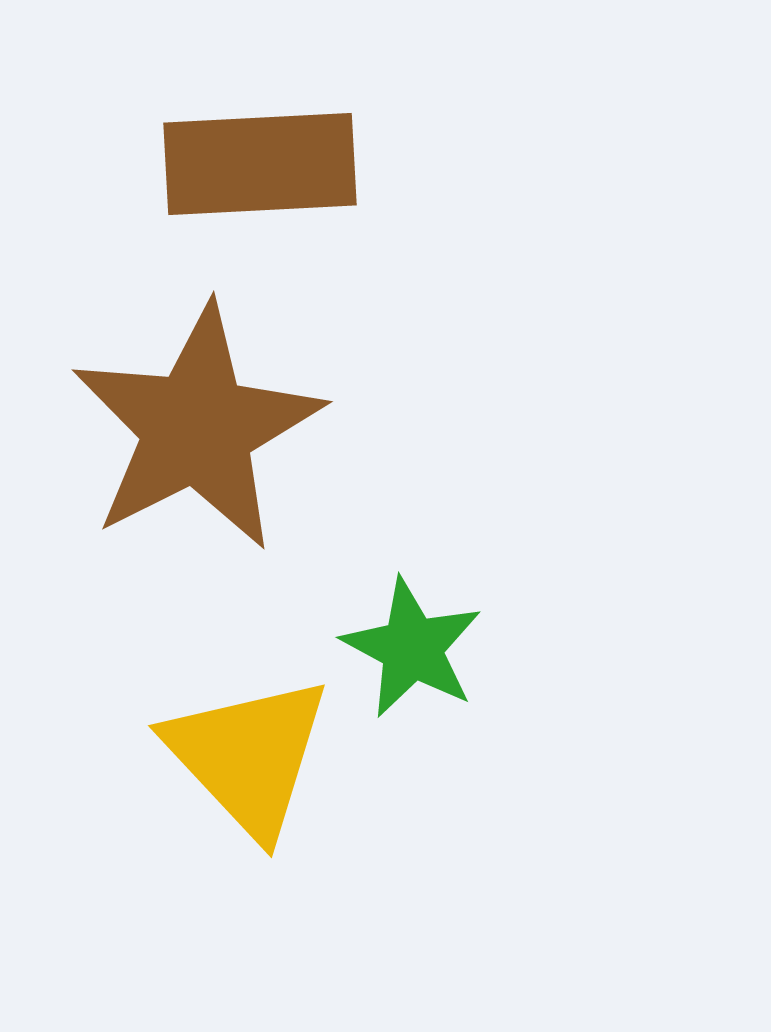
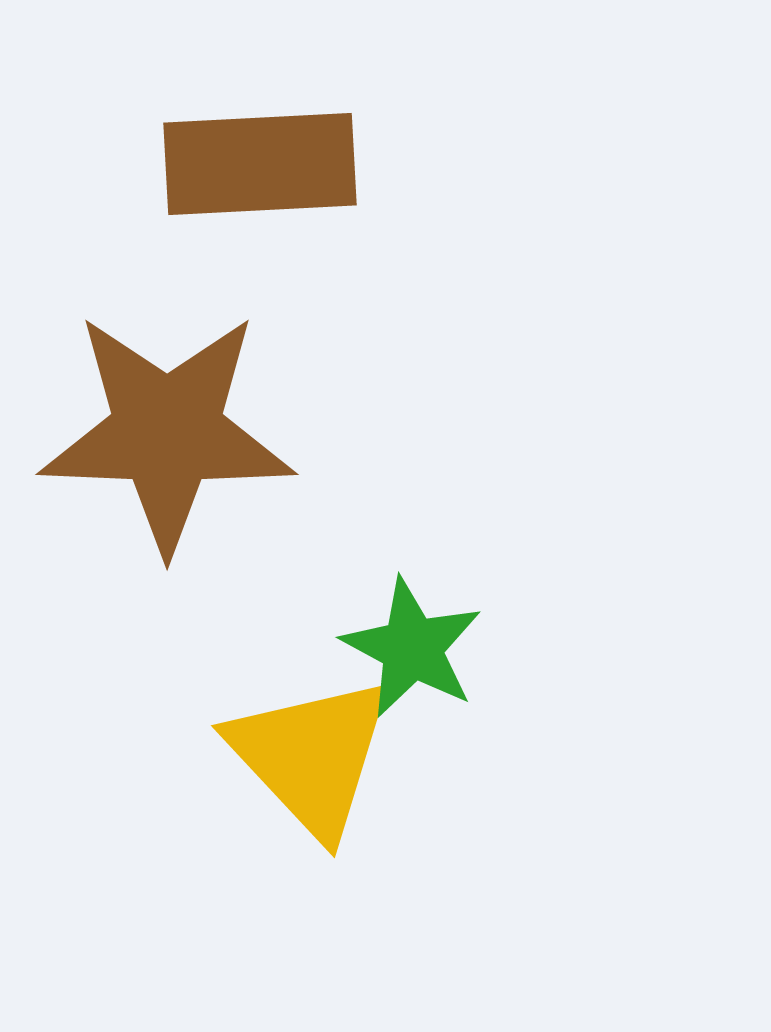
brown star: moved 30 px left, 4 px down; rotated 29 degrees clockwise
yellow triangle: moved 63 px right
